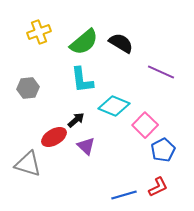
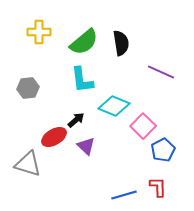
yellow cross: rotated 20 degrees clockwise
black semicircle: rotated 50 degrees clockwise
pink square: moved 2 px left, 1 px down
red L-shape: rotated 65 degrees counterclockwise
